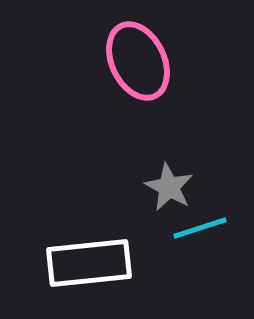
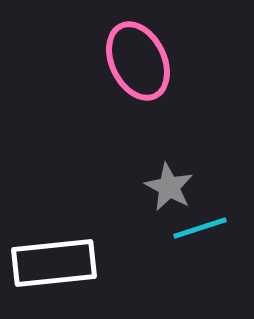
white rectangle: moved 35 px left
